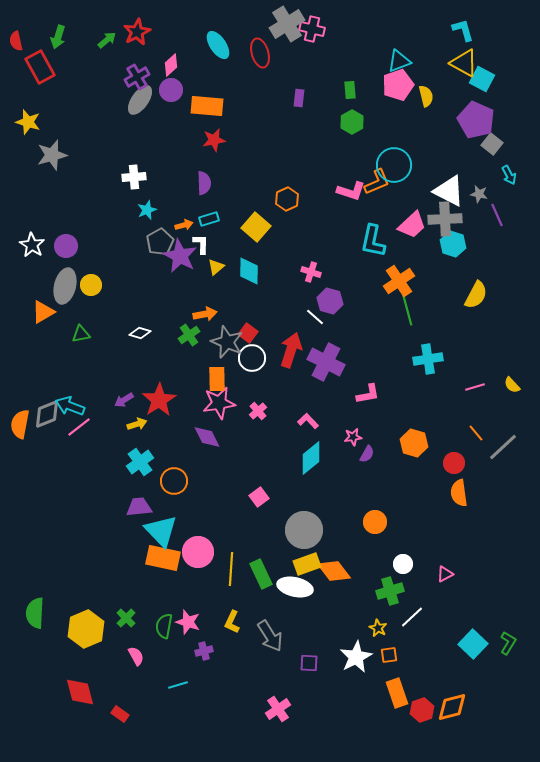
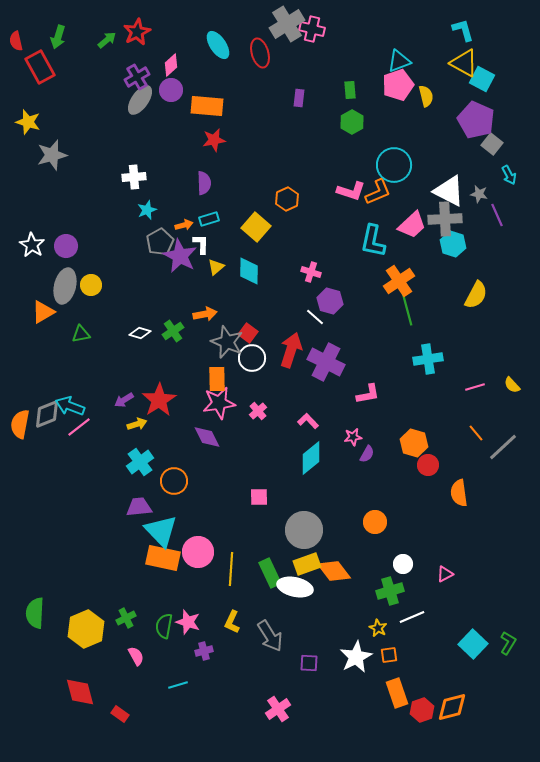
orange L-shape at (377, 182): moved 1 px right, 10 px down
green cross at (189, 335): moved 16 px left, 4 px up
red circle at (454, 463): moved 26 px left, 2 px down
pink square at (259, 497): rotated 36 degrees clockwise
green rectangle at (261, 574): moved 9 px right, 1 px up
white line at (412, 617): rotated 20 degrees clockwise
green cross at (126, 618): rotated 18 degrees clockwise
